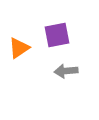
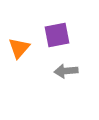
orange triangle: rotated 15 degrees counterclockwise
